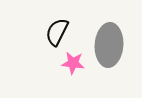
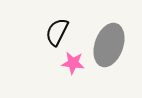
gray ellipse: rotated 15 degrees clockwise
